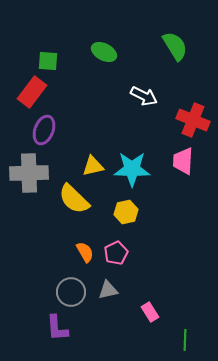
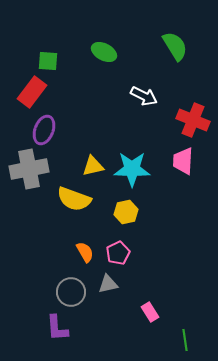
gray cross: moved 4 px up; rotated 9 degrees counterclockwise
yellow semicircle: rotated 24 degrees counterclockwise
pink pentagon: moved 2 px right
gray triangle: moved 6 px up
green line: rotated 10 degrees counterclockwise
